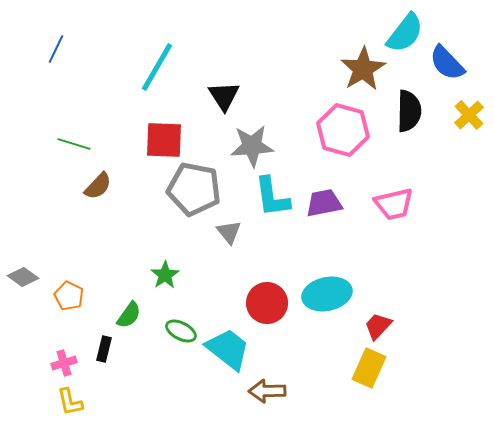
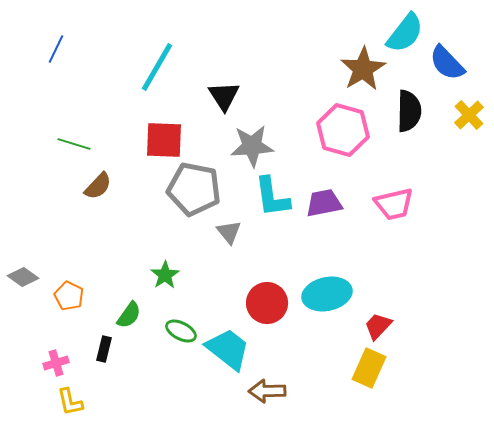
pink cross: moved 8 px left
